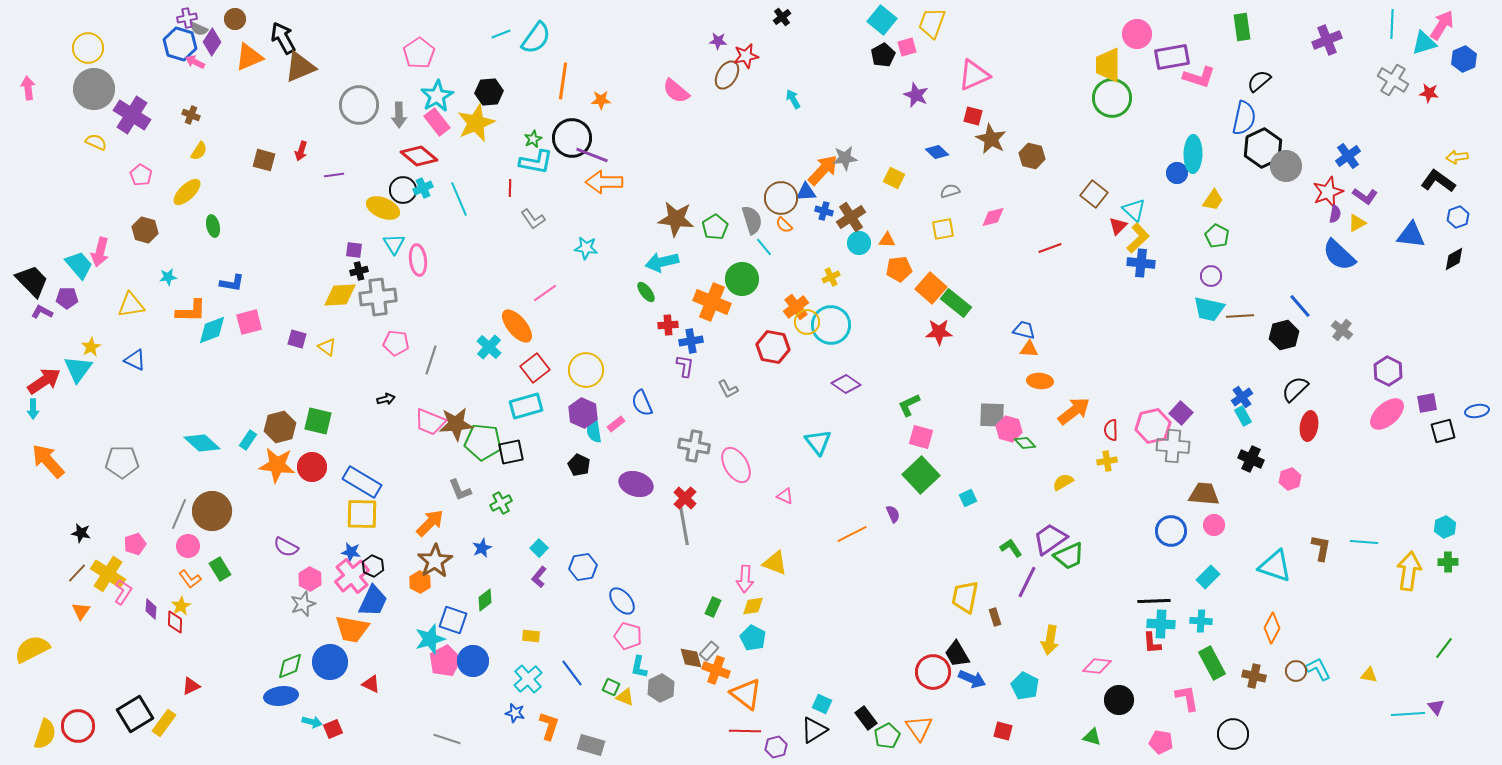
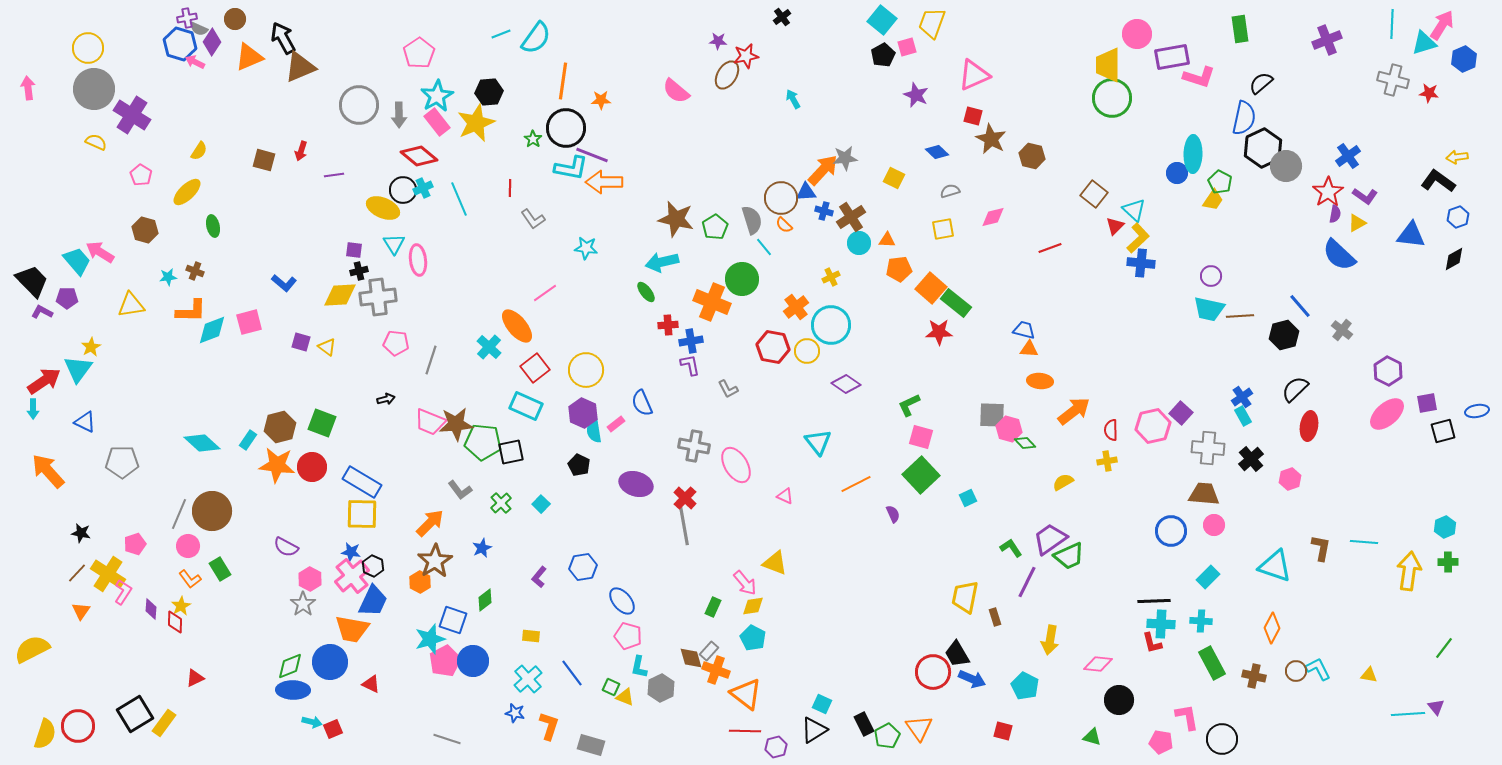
green rectangle at (1242, 27): moved 2 px left, 2 px down
gray cross at (1393, 80): rotated 16 degrees counterclockwise
black semicircle at (1259, 81): moved 2 px right, 2 px down
brown cross at (191, 115): moved 4 px right, 156 px down
black circle at (572, 138): moved 6 px left, 10 px up
green star at (533, 139): rotated 12 degrees counterclockwise
cyan L-shape at (536, 162): moved 35 px right, 6 px down
red star at (1328, 192): rotated 12 degrees counterclockwise
brown star at (676, 219): rotated 6 degrees clockwise
red triangle at (1118, 226): moved 3 px left
green pentagon at (1217, 236): moved 3 px right, 54 px up
pink arrow at (100, 252): rotated 108 degrees clockwise
cyan trapezoid at (79, 265): moved 2 px left, 4 px up
blue L-shape at (232, 283): moved 52 px right; rotated 30 degrees clockwise
yellow circle at (807, 322): moved 29 px down
purple square at (297, 339): moved 4 px right, 3 px down
blue triangle at (135, 360): moved 50 px left, 62 px down
purple L-shape at (685, 366): moved 5 px right, 1 px up; rotated 20 degrees counterclockwise
cyan rectangle at (526, 406): rotated 40 degrees clockwise
green square at (318, 421): moved 4 px right, 2 px down; rotated 8 degrees clockwise
gray cross at (1173, 446): moved 35 px right, 2 px down
black cross at (1251, 459): rotated 25 degrees clockwise
orange arrow at (48, 461): moved 10 px down
gray L-shape at (460, 490): rotated 15 degrees counterclockwise
green cross at (501, 503): rotated 15 degrees counterclockwise
orange line at (852, 534): moved 4 px right, 50 px up
cyan square at (539, 548): moved 2 px right, 44 px up
pink arrow at (745, 579): moved 4 px down; rotated 44 degrees counterclockwise
gray star at (303, 604): rotated 15 degrees counterclockwise
red L-shape at (1152, 643): rotated 10 degrees counterclockwise
pink diamond at (1097, 666): moved 1 px right, 2 px up
red triangle at (191, 686): moved 4 px right, 8 px up
blue ellipse at (281, 696): moved 12 px right, 6 px up; rotated 8 degrees clockwise
pink L-shape at (1187, 698): moved 19 px down
black rectangle at (866, 718): moved 2 px left, 6 px down; rotated 10 degrees clockwise
black circle at (1233, 734): moved 11 px left, 5 px down
